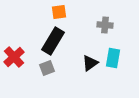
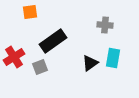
orange square: moved 29 px left
black rectangle: rotated 24 degrees clockwise
red cross: rotated 10 degrees clockwise
gray square: moved 7 px left, 1 px up
